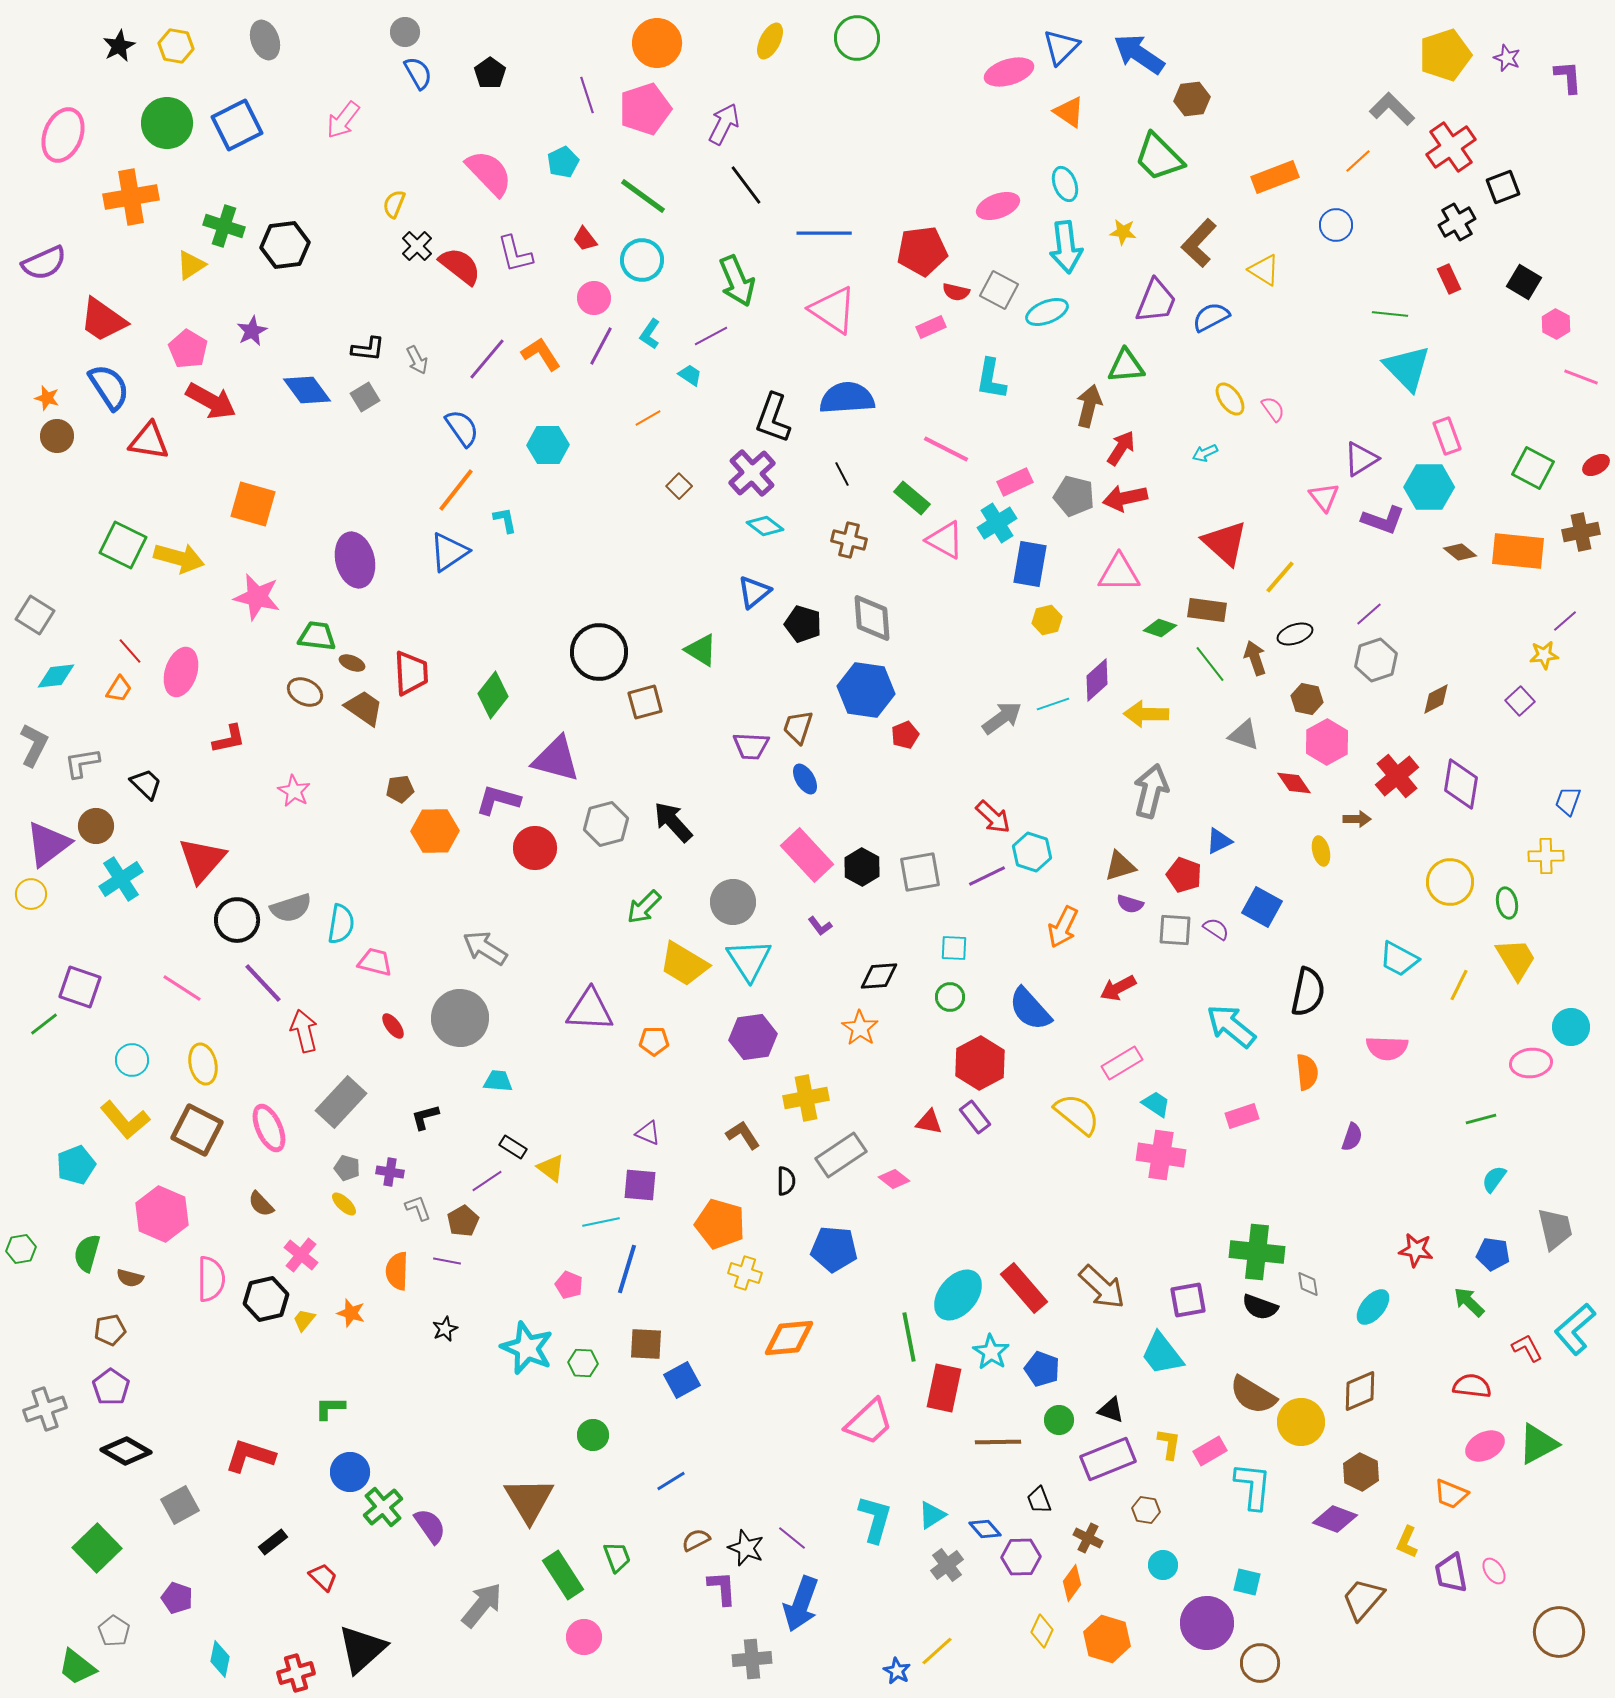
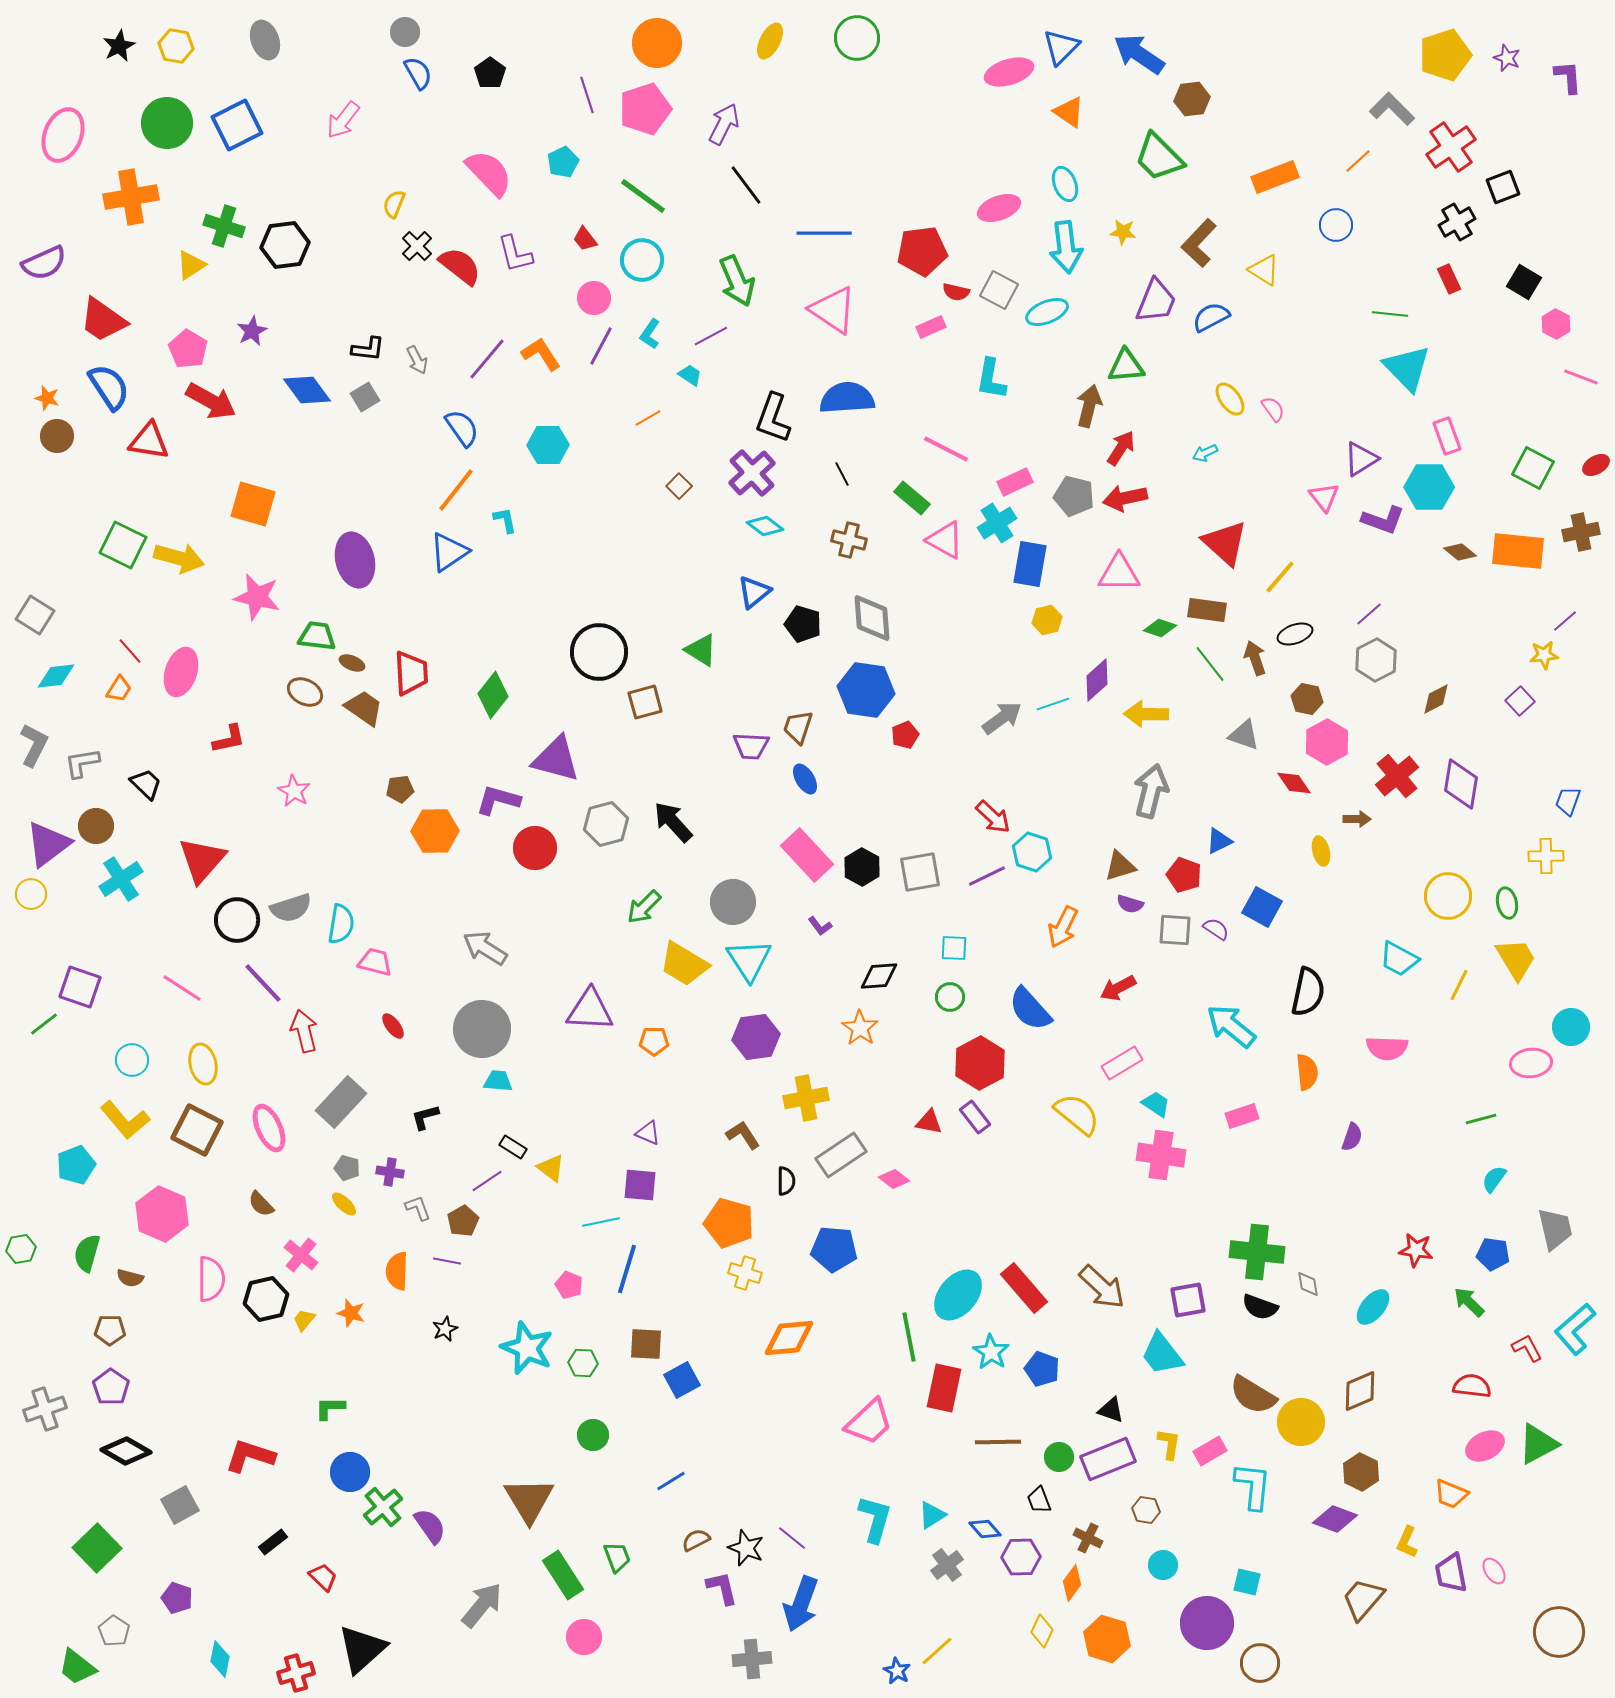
pink ellipse at (998, 206): moved 1 px right, 2 px down
gray hexagon at (1376, 660): rotated 9 degrees counterclockwise
yellow circle at (1450, 882): moved 2 px left, 14 px down
gray circle at (460, 1018): moved 22 px right, 11 px down
purple hexagon at (753, 1037): moved 3 px right
orange pentagon at (720, 1224): moved 9 px right, 1 px up
brown pentagon at (110, 1330): rotated 12 degrees clockwise
green circle at (1059, 1420): moved 37 px down
purple L-shape at (722, 1588): rotated 9 degrees counterclockwise
